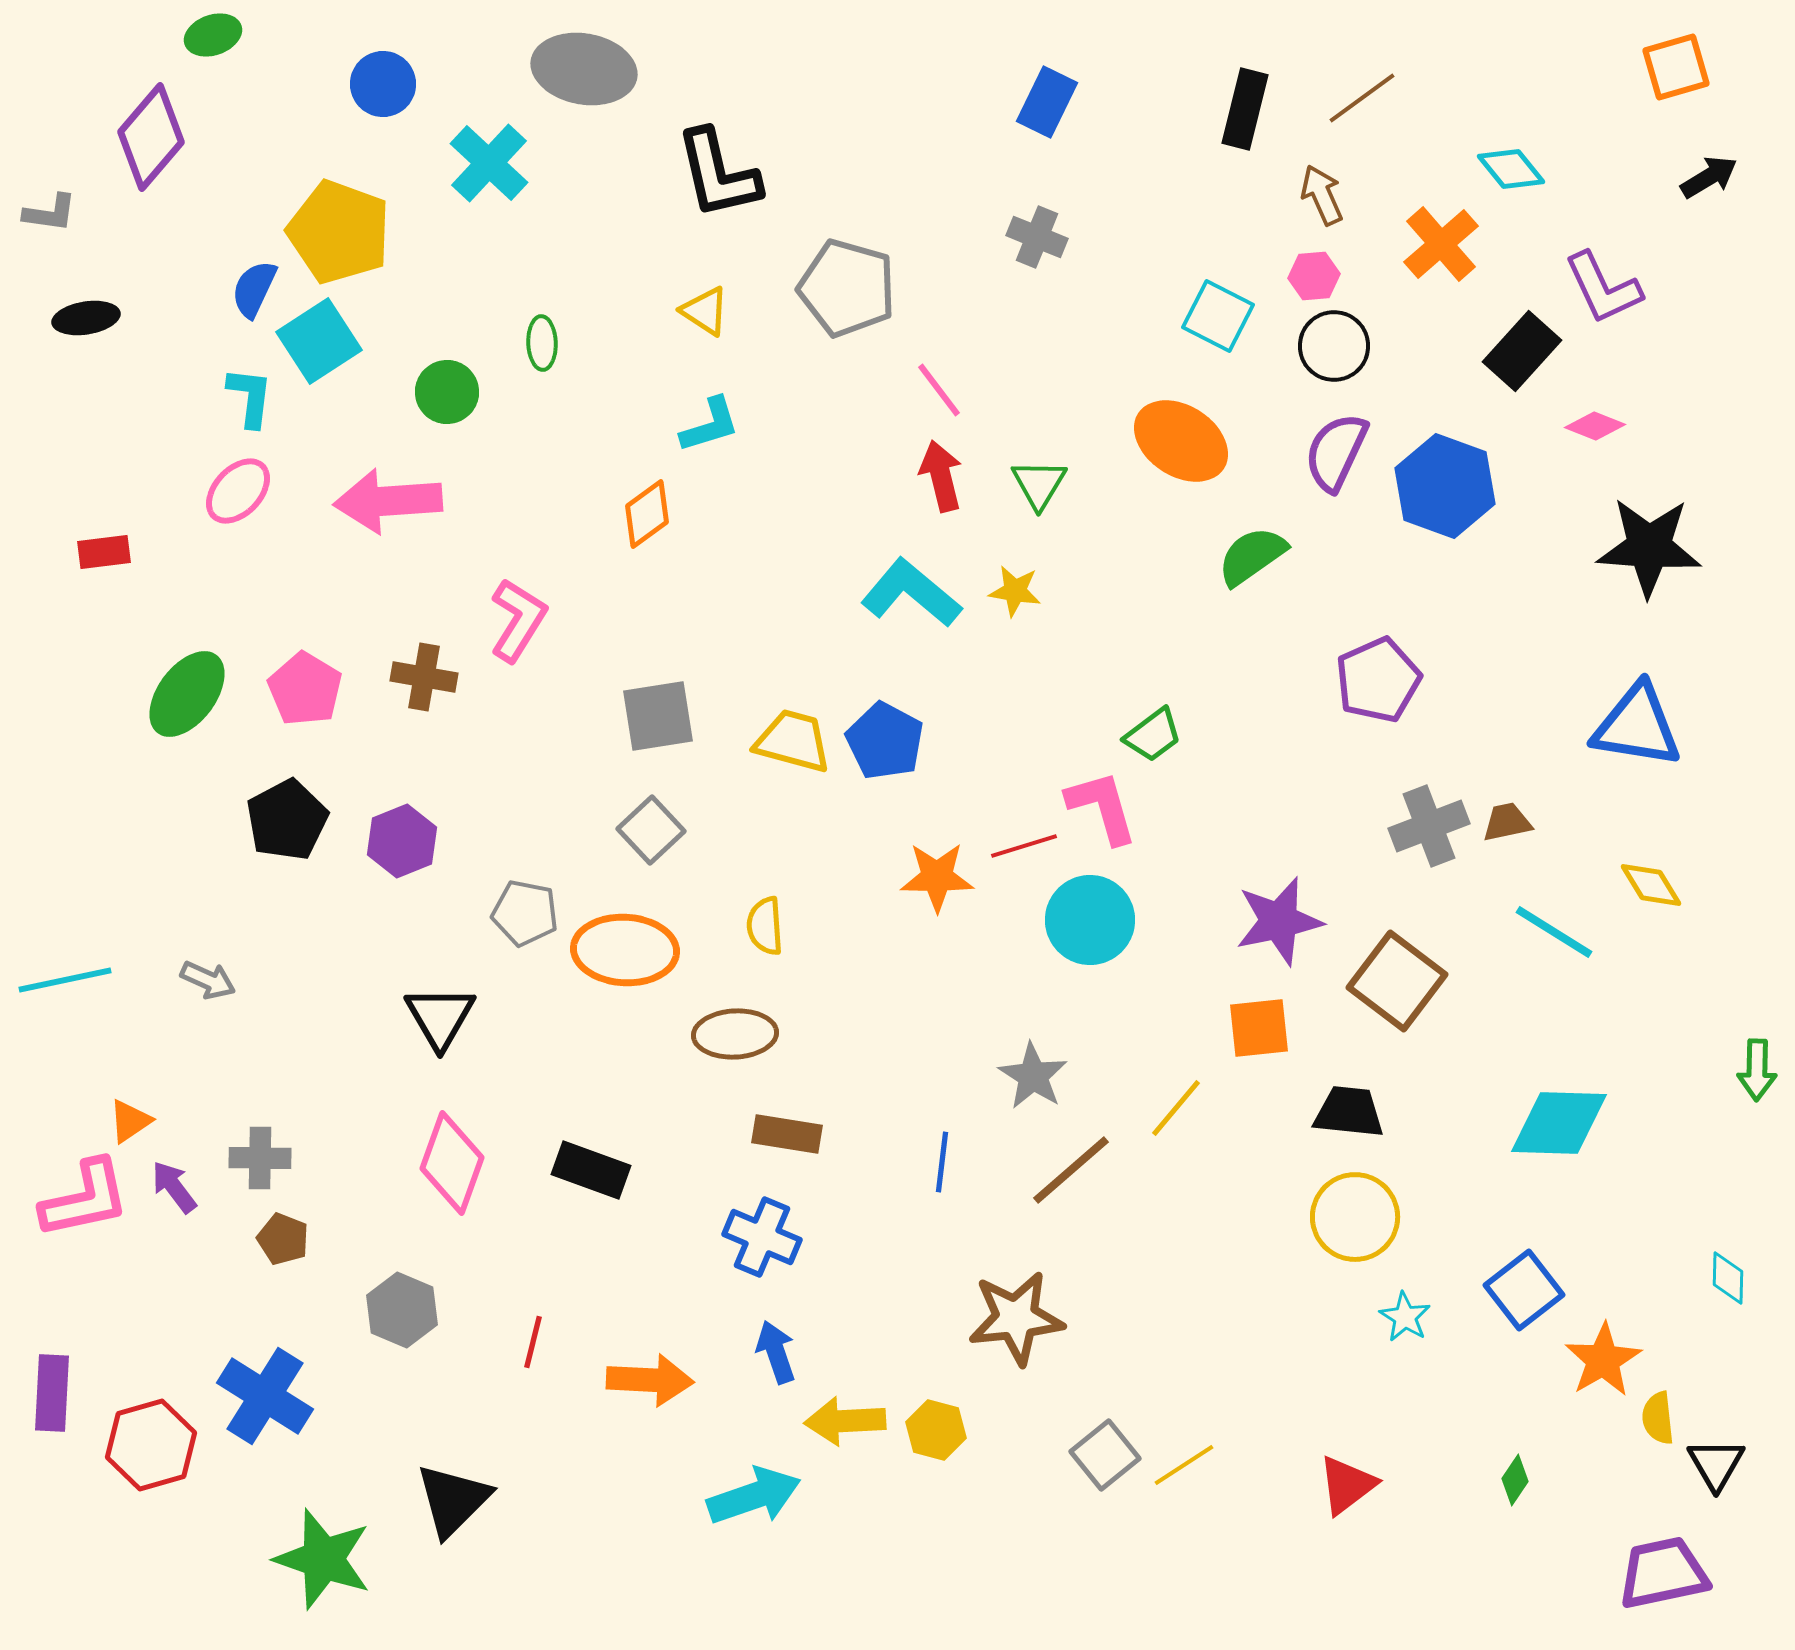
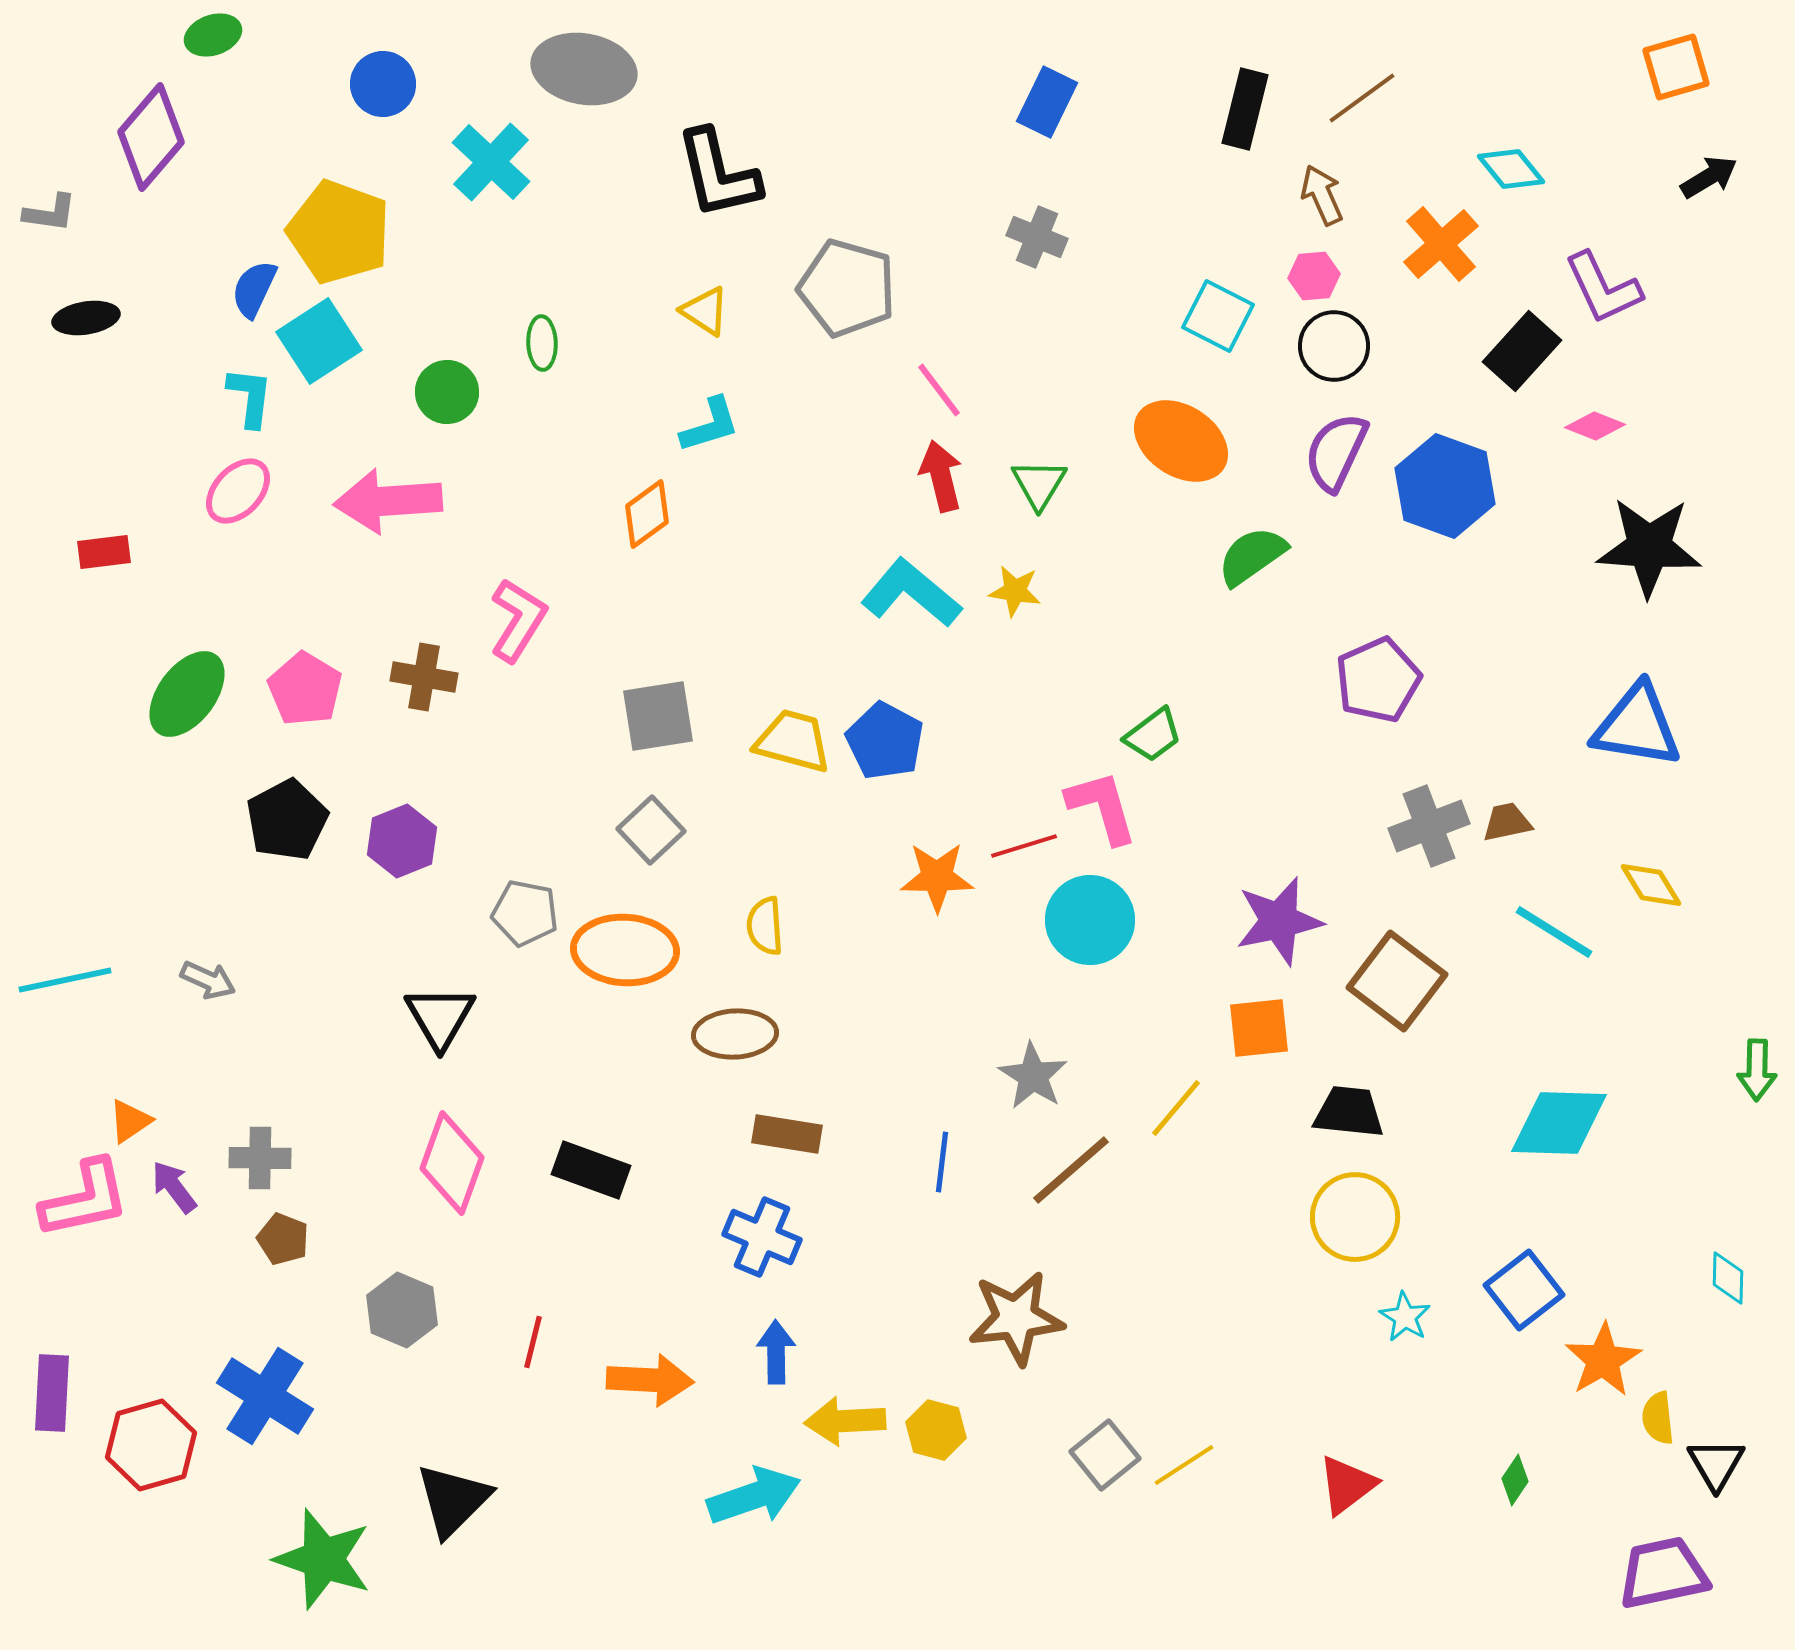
cyan cross at (489, 163): moved 2 px right, 1 px up
blue arrow at (776, 1352): rotated 18 degrees clockwise
